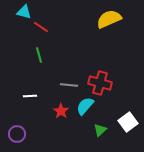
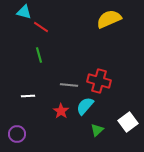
red cross: moved 1 px left, 2 px up
white line: moved 2 px left
green triangle: moved 3 px left
